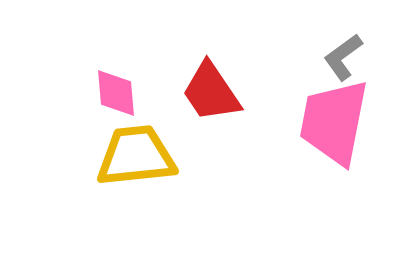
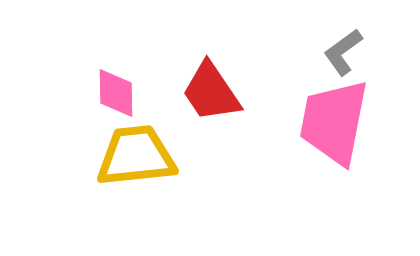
gray L-shape: moved 5 px up
pink diamond: rotated 4 degrees clockwise
